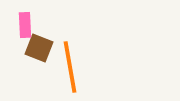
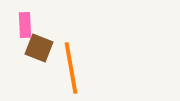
orange line: moved 1 px right, 1 px down
